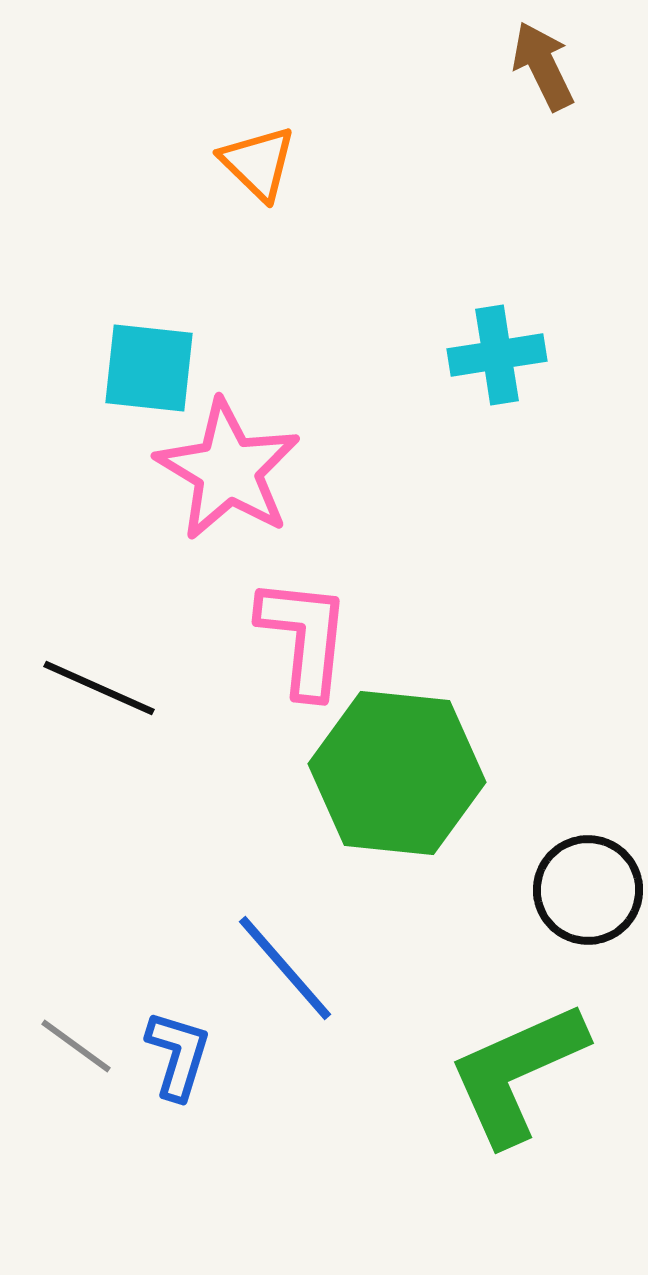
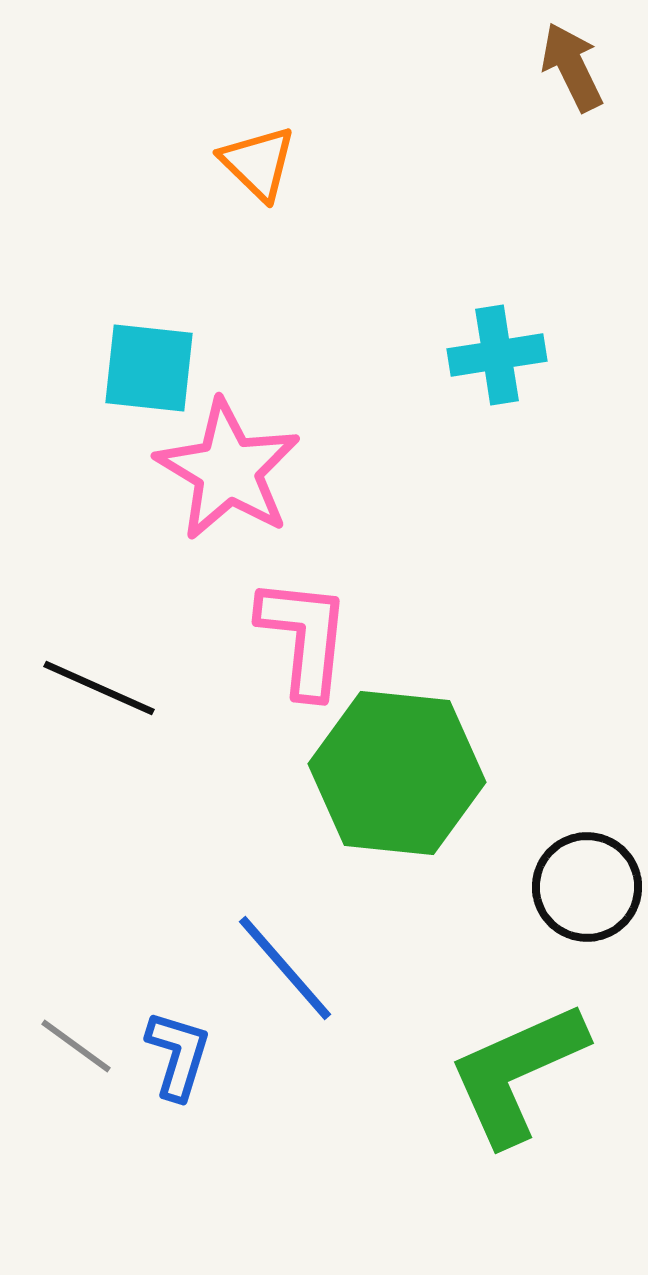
brown arrow: moved 29 px right, 1 px down
black circle: moved 1 px left, 3 px up
